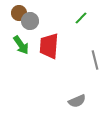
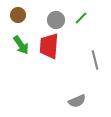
brown circle: moved 1 px left, 2 px down
gray circle: moved 26 px right, 1 px up
